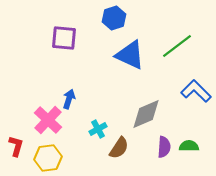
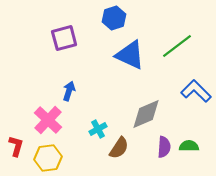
purple square: rotated 20 degrees counterclockwise
blue arrow: moved 8 px up
